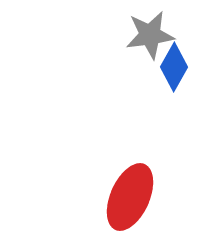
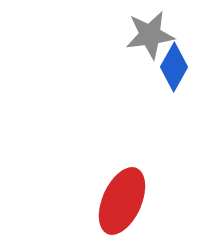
red ellipse: moved 8 px left, 4 px down
